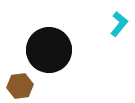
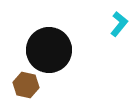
brown hexagon: moved 6 px right, 1 px up; rotated 20 degrees clockwise
